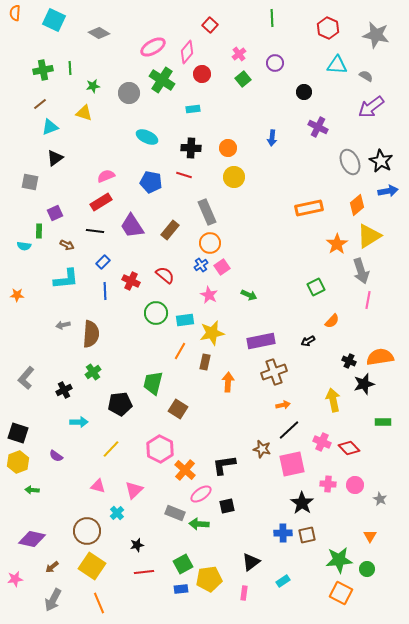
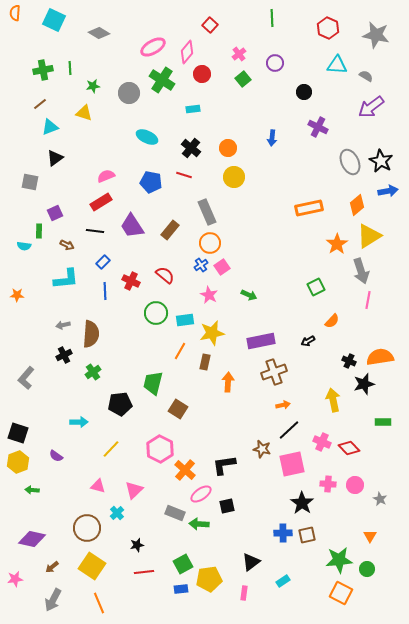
black cross at (191, 148): rotated 36 degrees clockwise
black cross at (64, 390): moved 35 px up
brown circle at (87, 531): moved 3 px up
